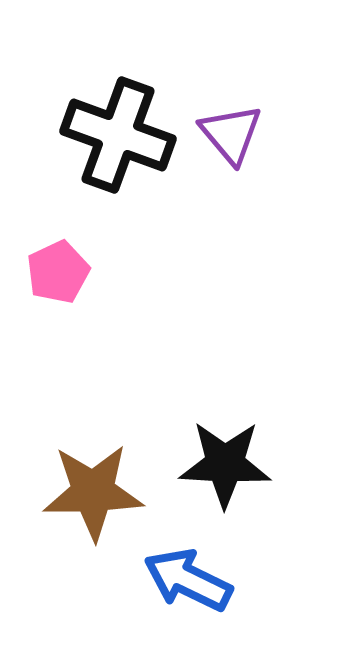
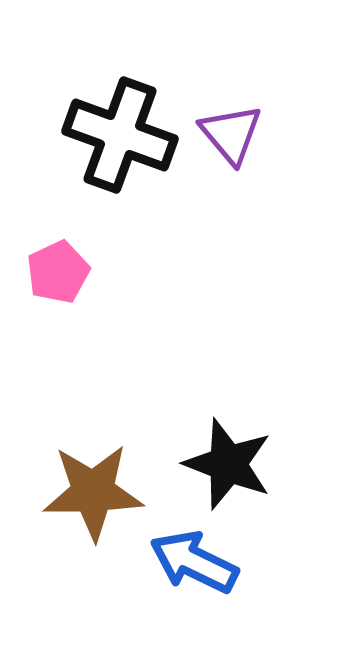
black cross: moved 2 px right
black star: moved 3 px right; rotated 18 degrees clockwise
blue arrow: moved 6 px right, 18 px up
